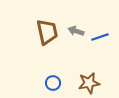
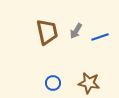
gray arrow: rotated 77 degrees counterclockwise
brown star: rotated 20 degrees clockwise
